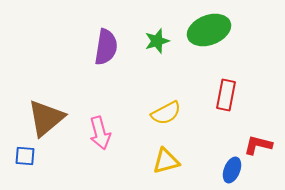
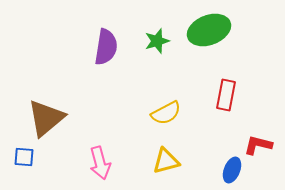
pink arrow: moved 30 px down
blue square: moved 1 px left, 1 px down
